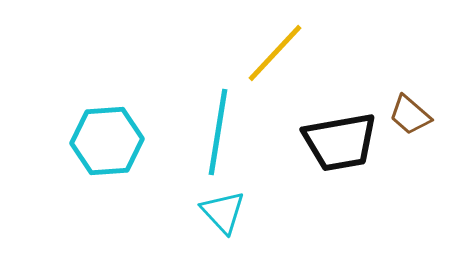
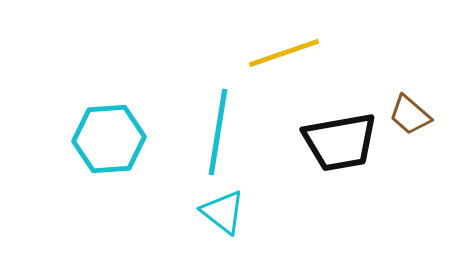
yellow line: moved 9 px right; rotated 28 degrees clockwise
cyan hexagon: moved 2 px right, 2 px up
cyan triangle: rotated 9 degrees counterclockwise
